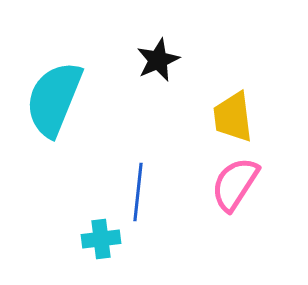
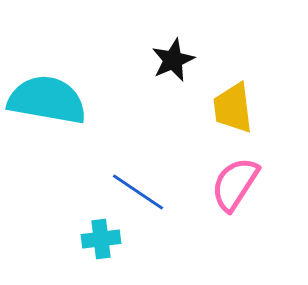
black star: moved 15 px right
cyan semicircle: moved 7 px left, 1 px down; rotated 78 degrees clockwise
yellow trapezoid: moved 9 px up
blue line: rotated 62 degrees counterclockwise
